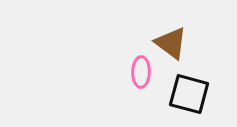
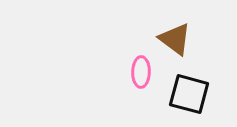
brown triangle: moved 4 px right, 4 px up
